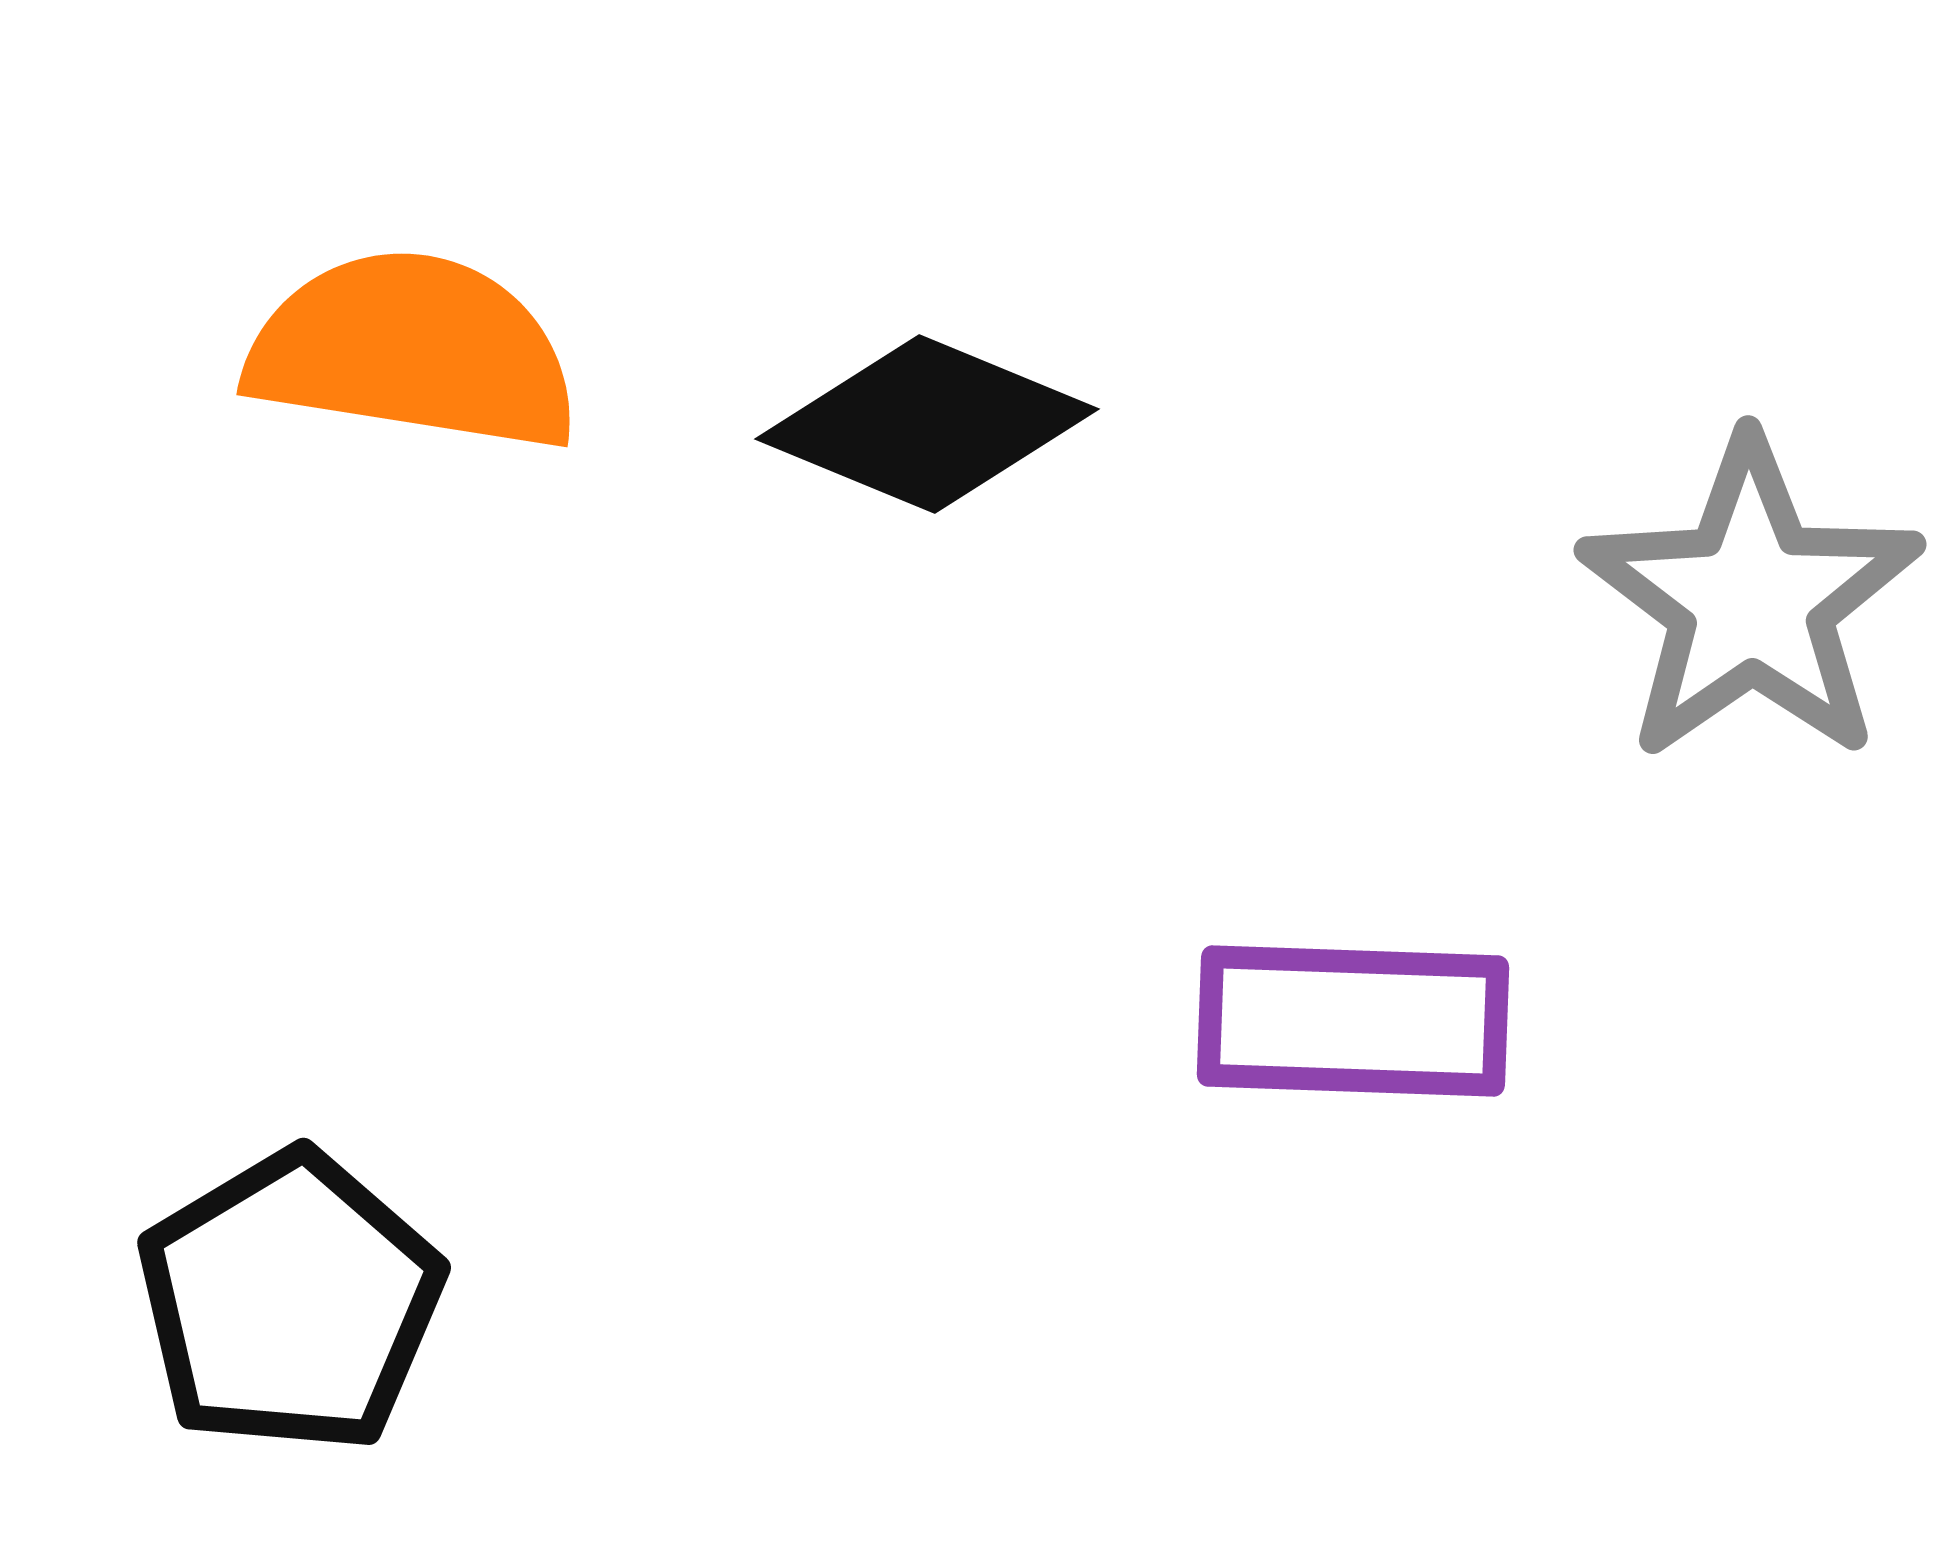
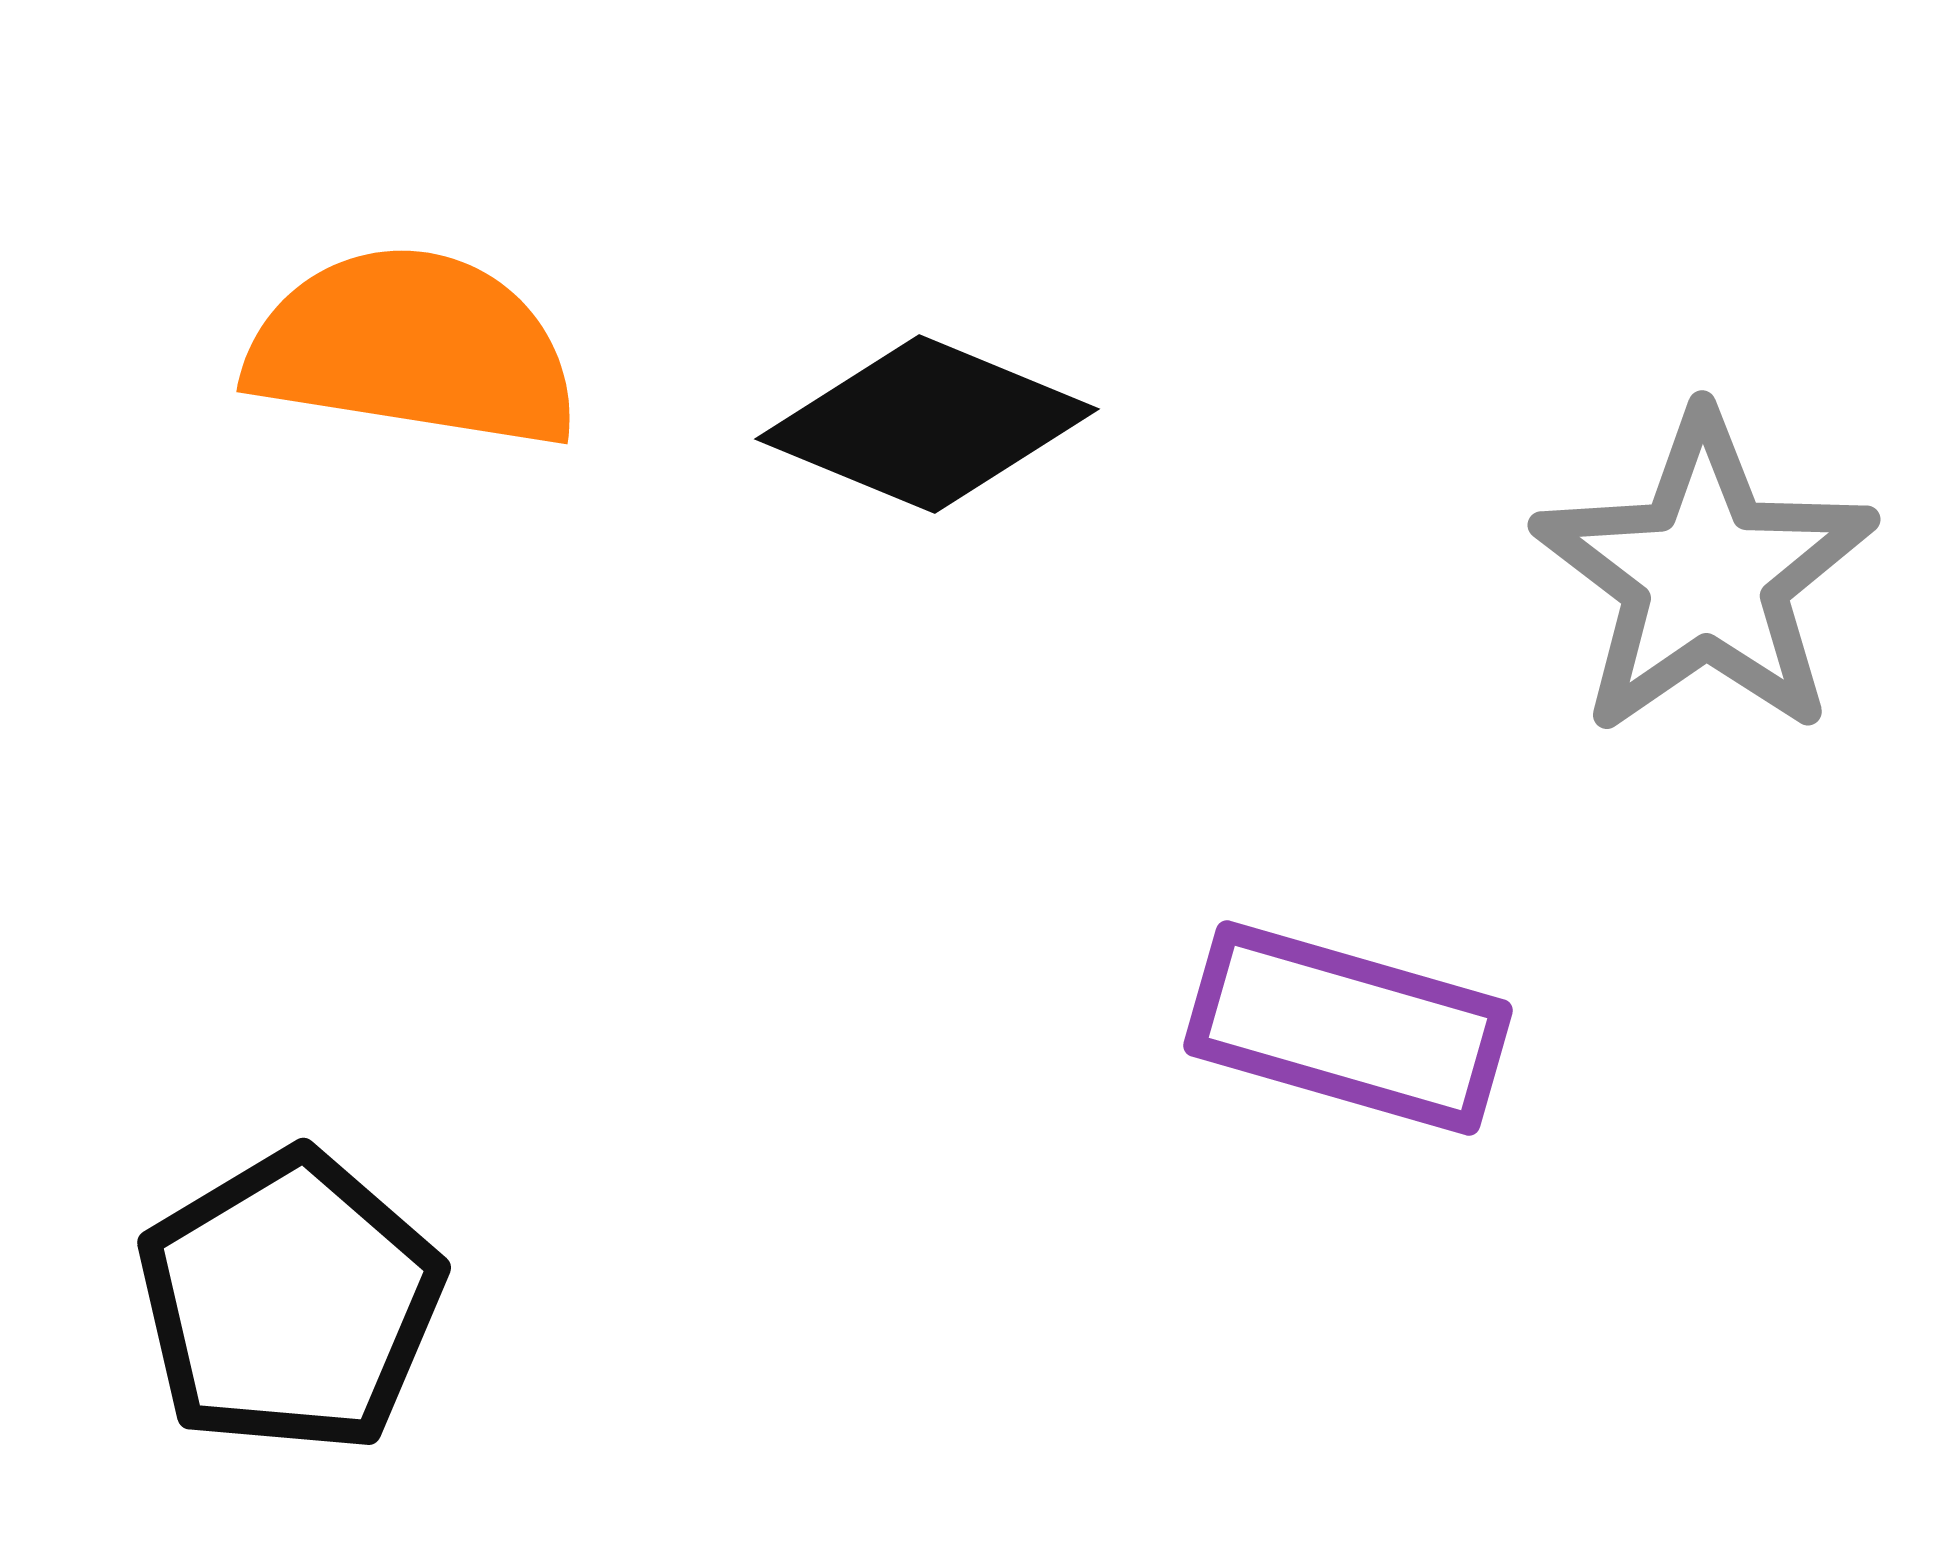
orange semicircle: moved 3 px up
gray star: moved 46 px left, 25 px up
purple rectangle: moved 5 px left, 7 px down; rotated 14 degrees clockwise
